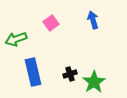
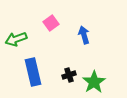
blue arrow: moved 9 px left, 15 px down
black cross: moved 1 px left, 1 px down
